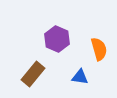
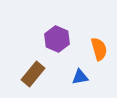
blue triangle: rotated 18 degrees counterclockwise
